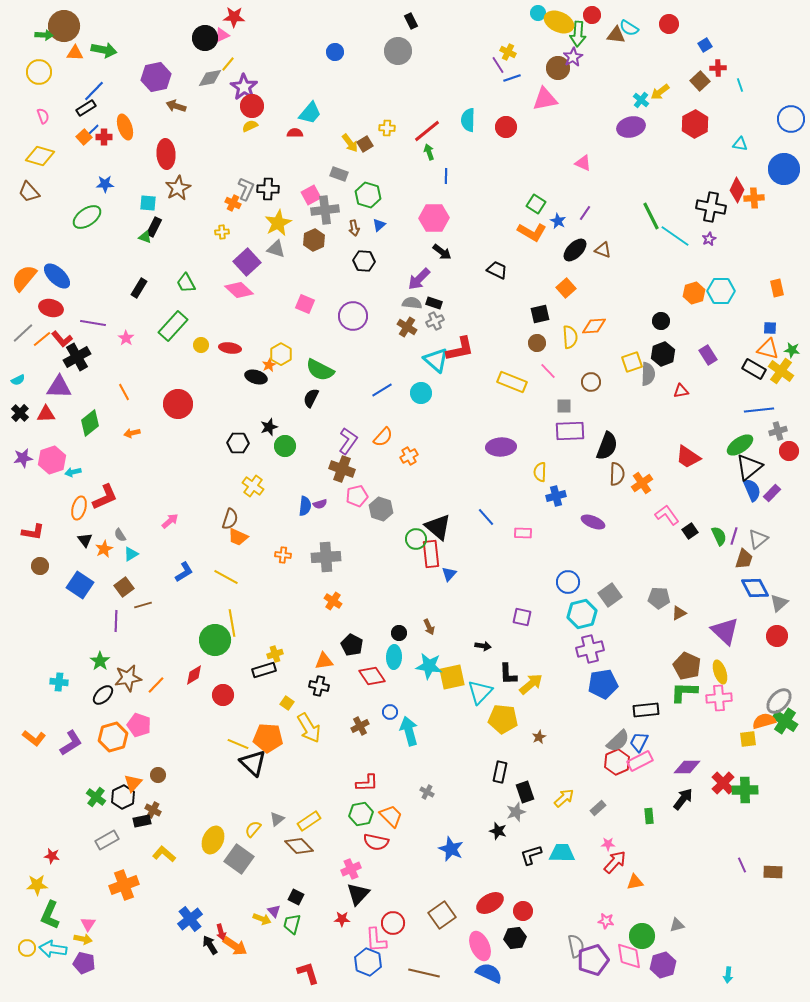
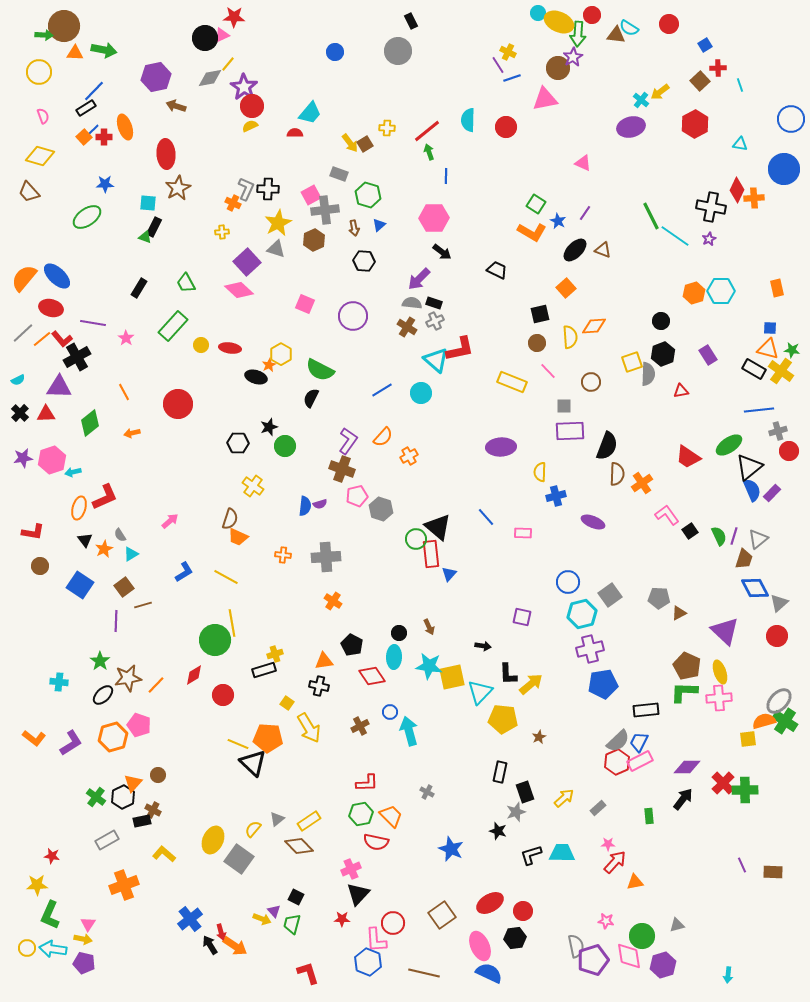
green ellipse at (740, 445): moved 11 px left
